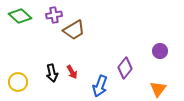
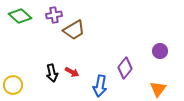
red arrow: rotated 32 degrees counterclockwise
yellow circle: moved 5 px left, 3 px down
blue arrow: rotated 10 degrees counterclockwise
